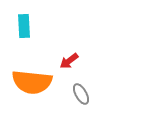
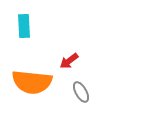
gray ellipse: moved 2 px up
